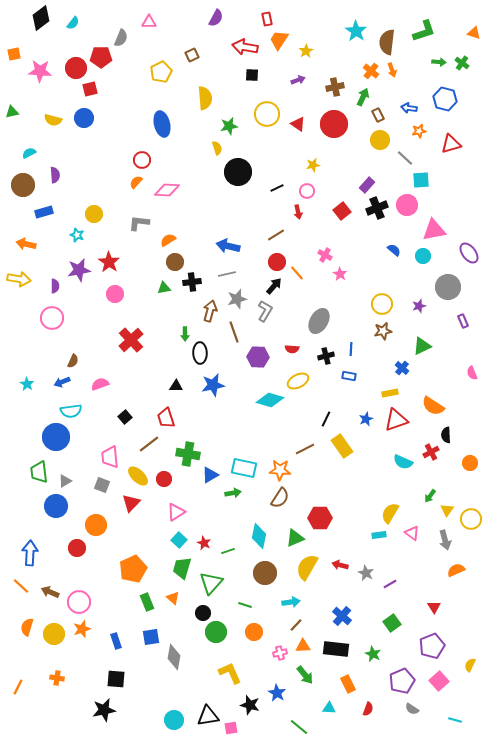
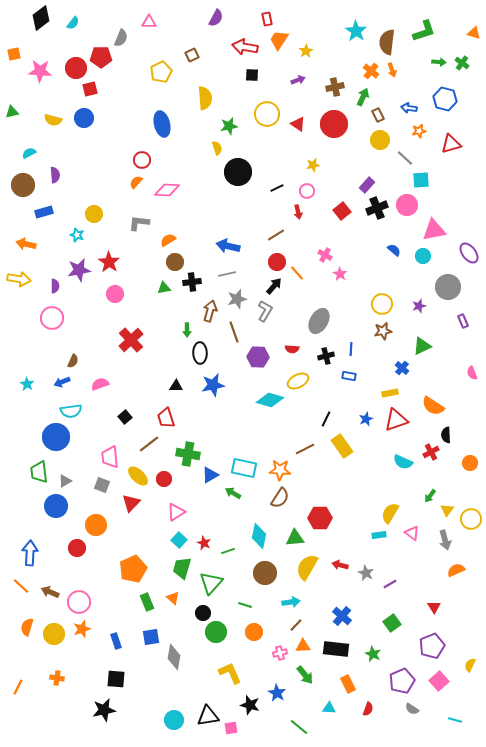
green arrow at (185, 334): moved 2 px right, 4 px up
green arrow at (233, 493): rotated 140 degrees counterclockwise
green triangle at (295, 538): rotated 18 degrees clockwise
